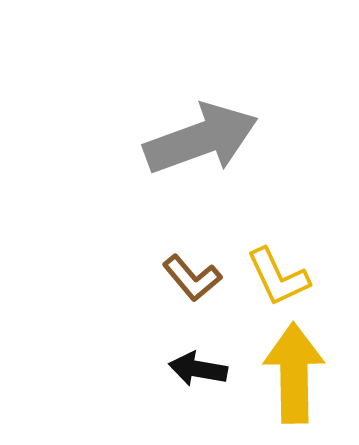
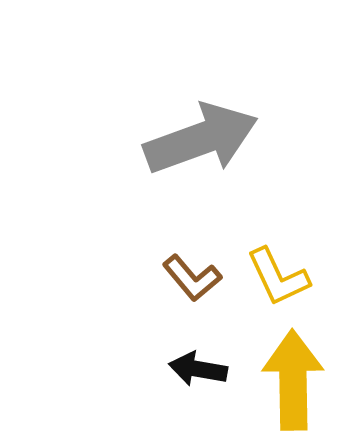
yellow arrow: moved 1 px left, 7 px down
